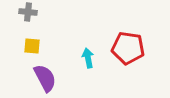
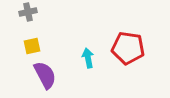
gray cross: rotated 18 degrees counterclockwise
yellow square: rotated 18 degrees counterclockwise
purple semicircle: moved 3 px up
